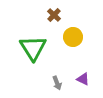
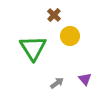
yellow circle: moved 3 px left, 1 px up
purple triangle: moved 2 px right; rotated 24 degrees clockwise
gray arrow: rotated 104 degrees counterclockwise
